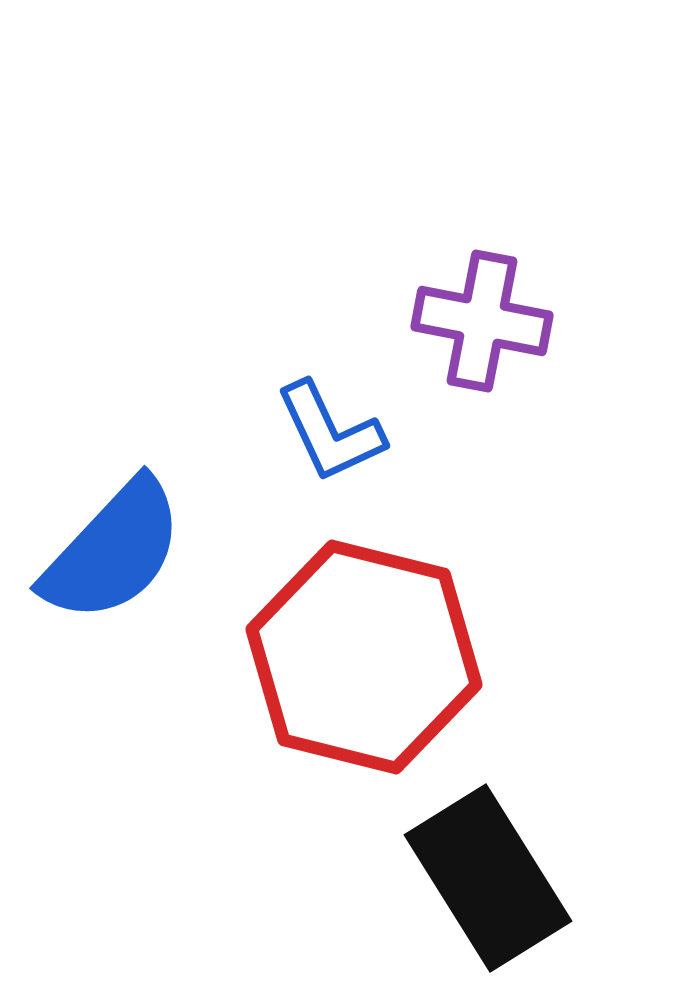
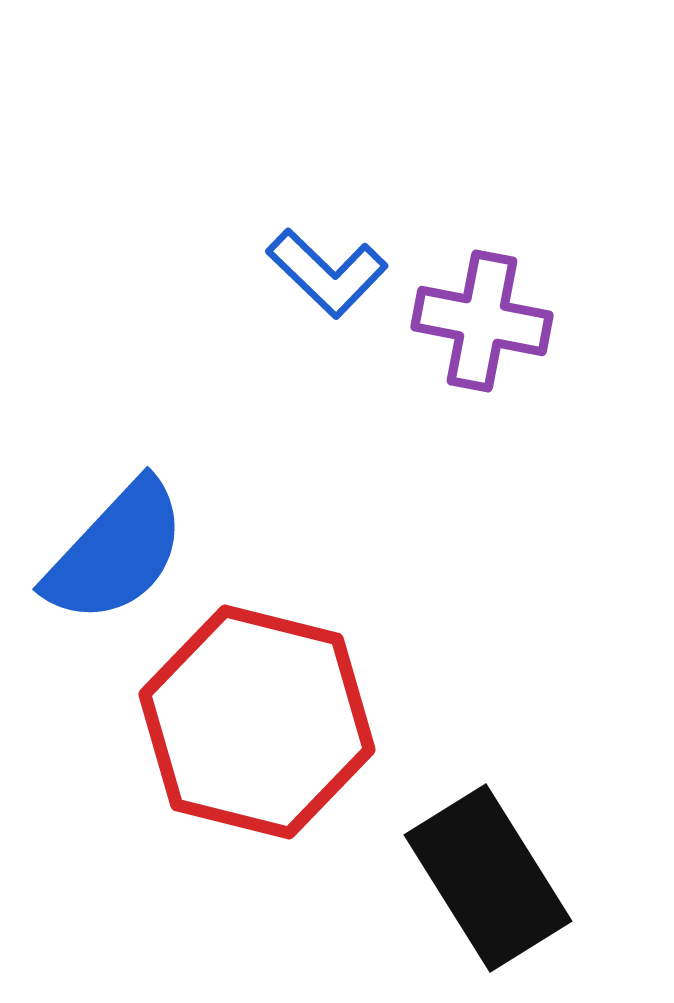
blue L-shape: moved 3 px left, 159 px up; rotated 21 degrees counterclockwise
blue semicircle: moved 3 px right, 1 px down
red hexagon: moved 107 px left, 65 px down
